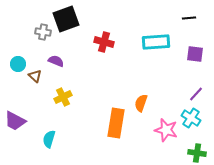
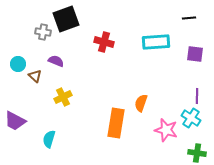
purple line: moved 1 px right, 2 px down; rotated 42 degrees counterclockwise
